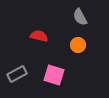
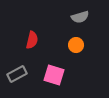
gray semicircle: rotated 78 degrees counterclockwise
red semicircle: moved 7 px left, 4 px down; rotated 90 degrees clockwise
orange circle: moved 2 px left
